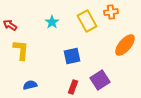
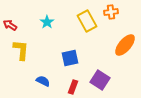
cyan star: moved 5 px left
blue square: moved 2 px left, 2 px down
purple square: rotated 24 degrees counterclockwise
blue semicircle: moved 13 px right, 4 px up; rotated 40 degrees clockwise
